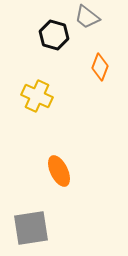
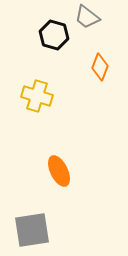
yellow cross: rotated 8 degrees counterclockwise
gray square: moved 1 px right, 2 px down
